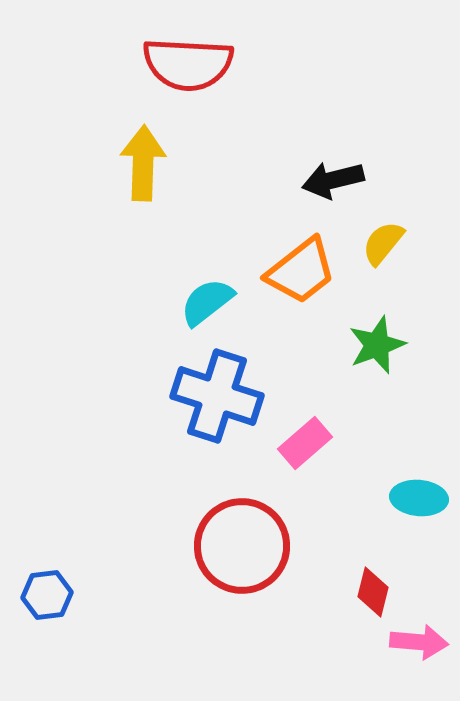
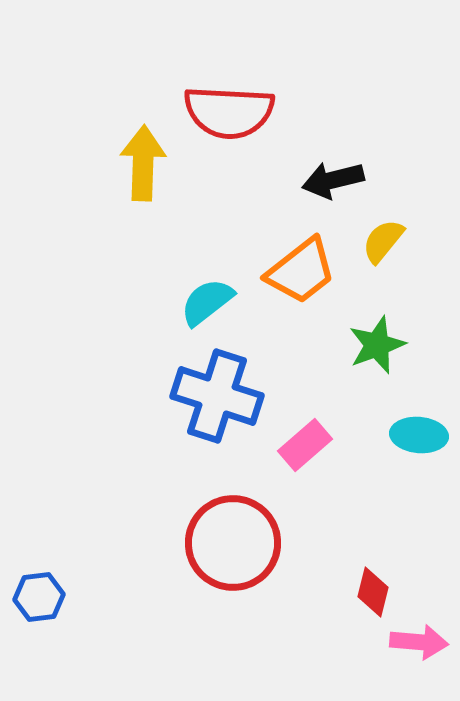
red semicircle: moved 41 px right, 48 px down
yellow semicircle: moved 2 px up
pink rectangle: moved 2 px down
cyan ellipse: moved 63 px up
red circle: moved 9 px left, 3 px up
blue hexagon: moved 8 px left, 2 px down
